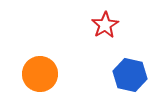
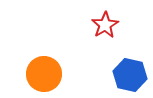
orange circle: moved 4 px right
